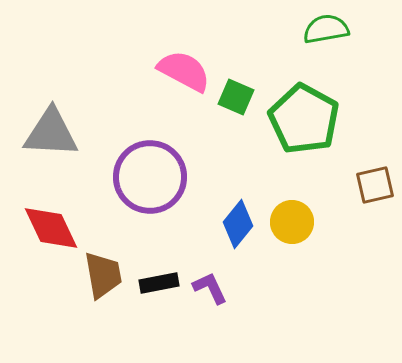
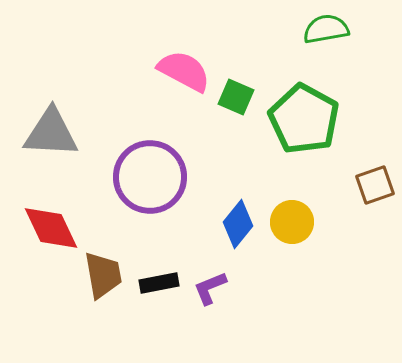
brown square: rotated 6 degrees counterclockwise
purple L-shape: rotated 87 degrees counterclockwise
